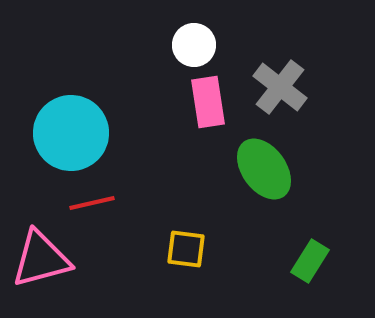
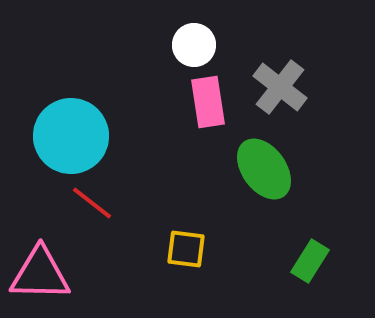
cyan circle: moved 3 px down
red line: rotated 51 degrees clockwise
pink triangle: moved 1 px left, 15 px down; rotated 16 degrees clockwise
